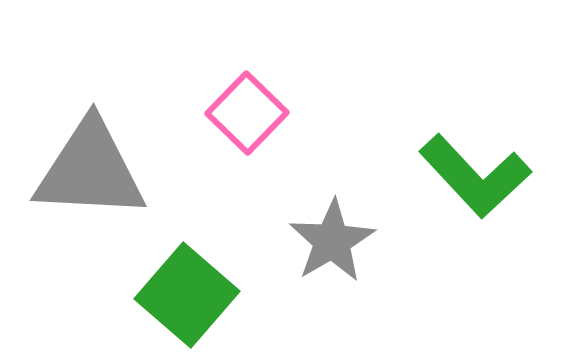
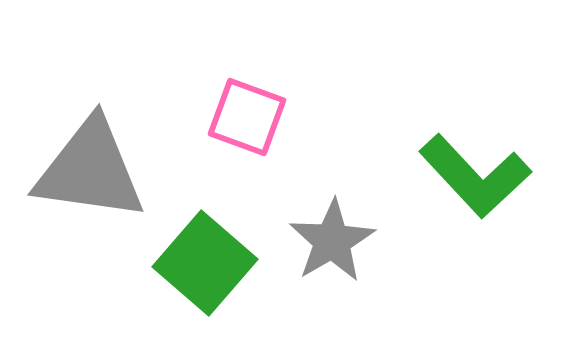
pink square: moved 4 px down; rotated 24 degrees counterclockwise
gray triangle: rotated 5 degrees clockwise
green square: moved 18 px right, 32 px up
